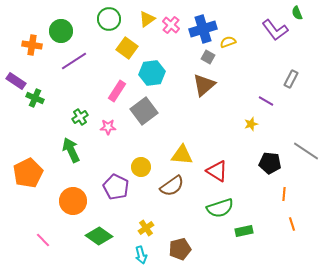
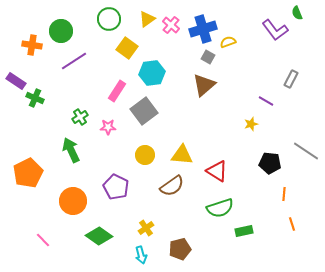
yellow circle at (141, 167): moved 4 px right, 12 px up
